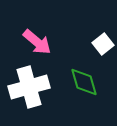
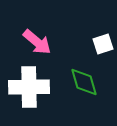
white square: rotated 20 degrees clockwise
white cross: rotated 15 degrees clockwise
